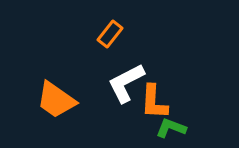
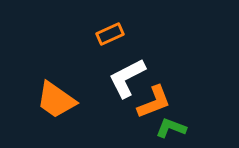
orange rectangle: rotated 28 degrees clockwise
white L-shape: moved 1 px right, 5 px up
orange L-shape: rotated 114 degrees counterclockwise
